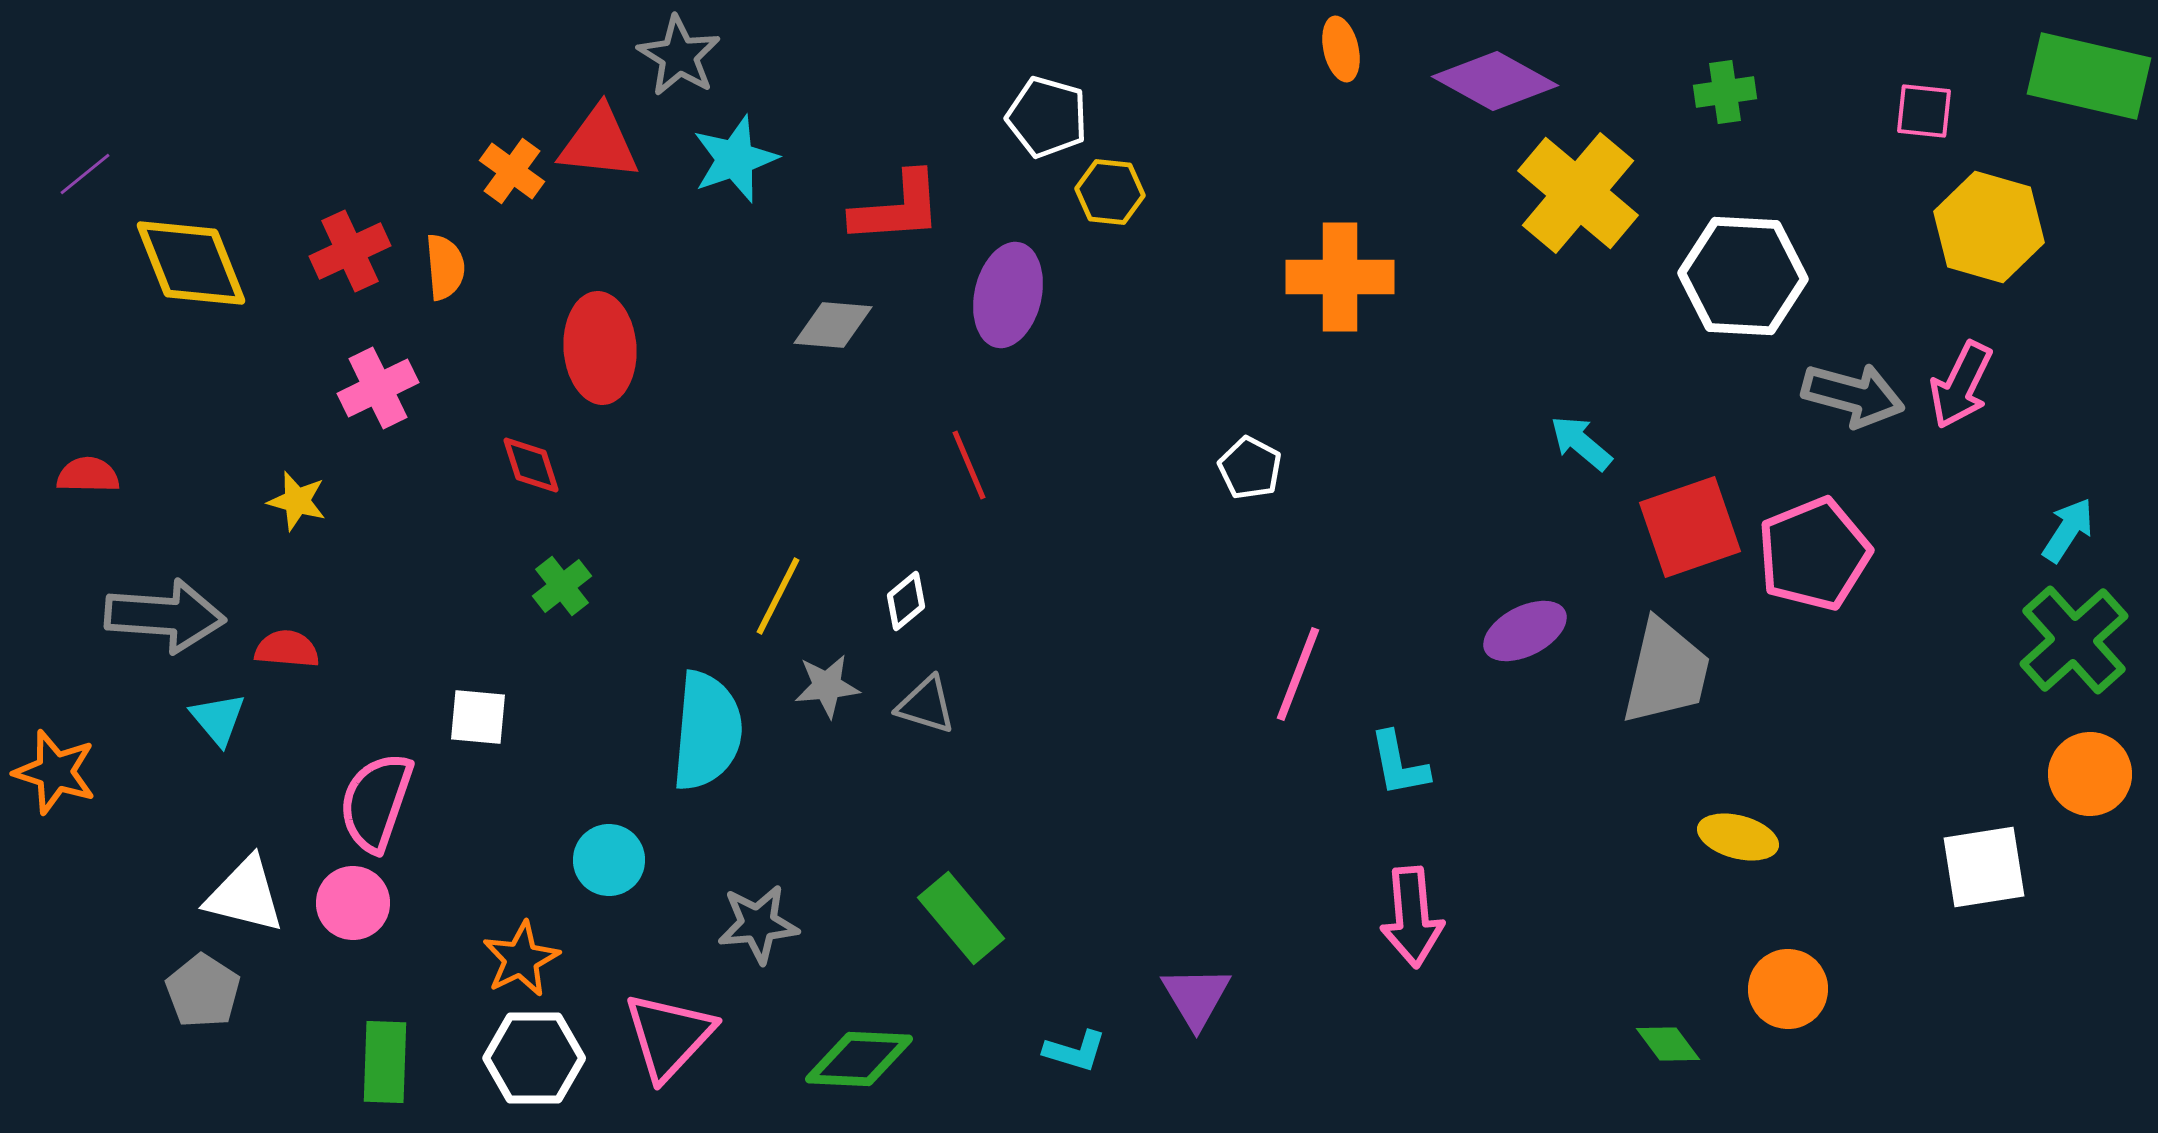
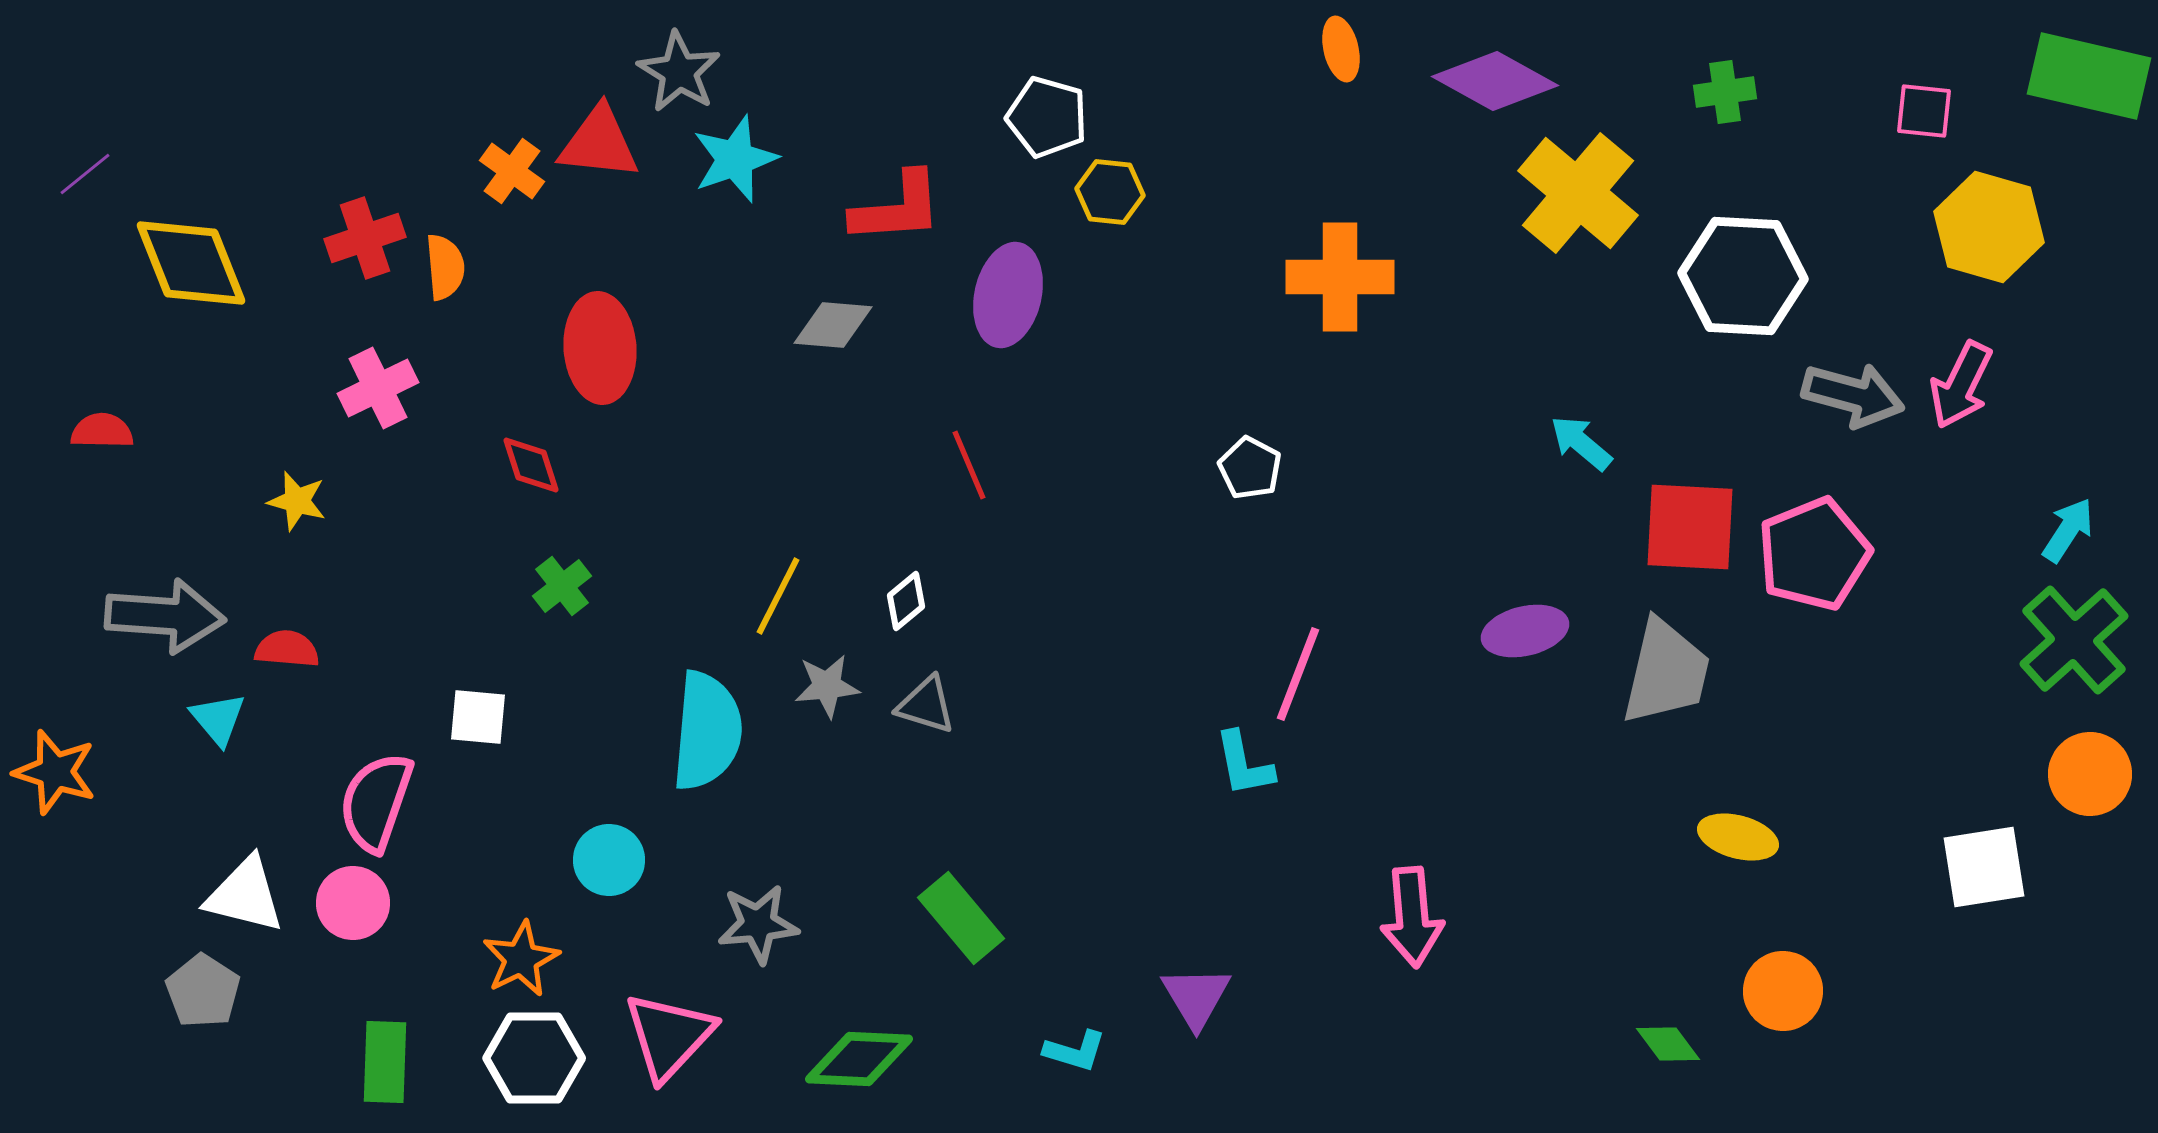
gray star at (679, 56): moved 16 px down
red cross at (350, 251): moved 15 px right, 13 px up; rotated 6 degrees clockwise
red semicircle at (88, 475): moved 14 px right, 44 px up
red square at (1690, 527): rotated 22 degrees clockwise
purple ellipse at (1525, 631): rotated 14 degrees clockwise
cyan L-shape at (1399, 764): moved 155 px left
orange circle at (1788, 989): moved 5 px left, 2 px down
